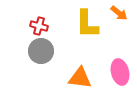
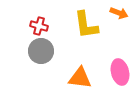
orange arrow: rotated 18 degrees counterclockwise
yellow L-shape: moved 1 px left, 1 px down; rotated 8 degrees counterclockwise
